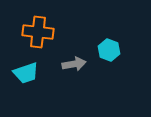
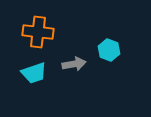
cyan trapezoid: moved 8 px right
